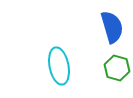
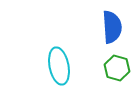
blue semicircle: rotated 12 degrees clockwise
